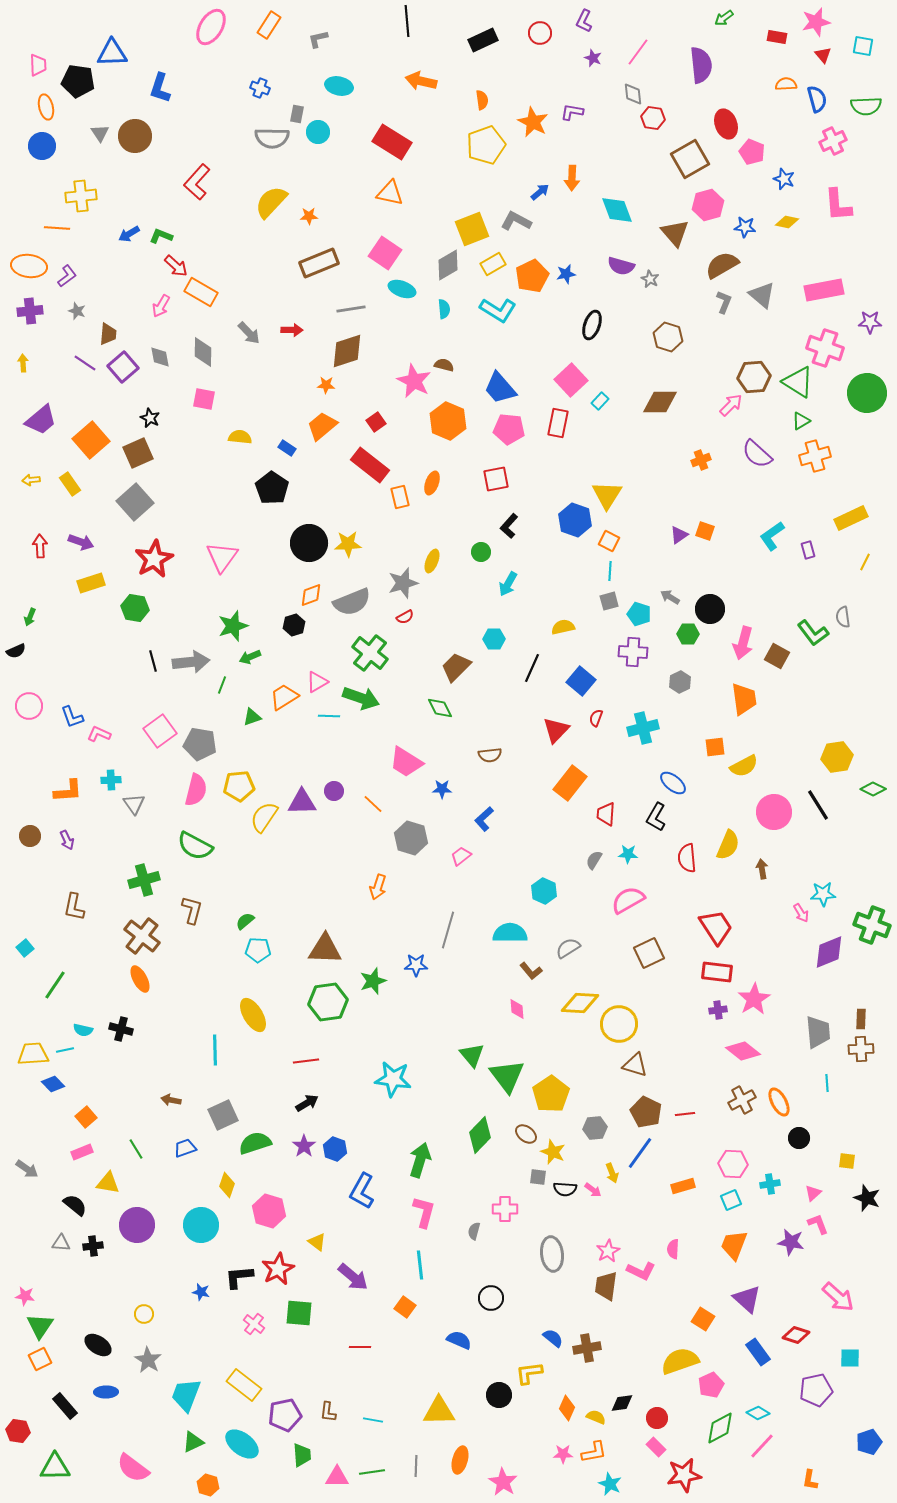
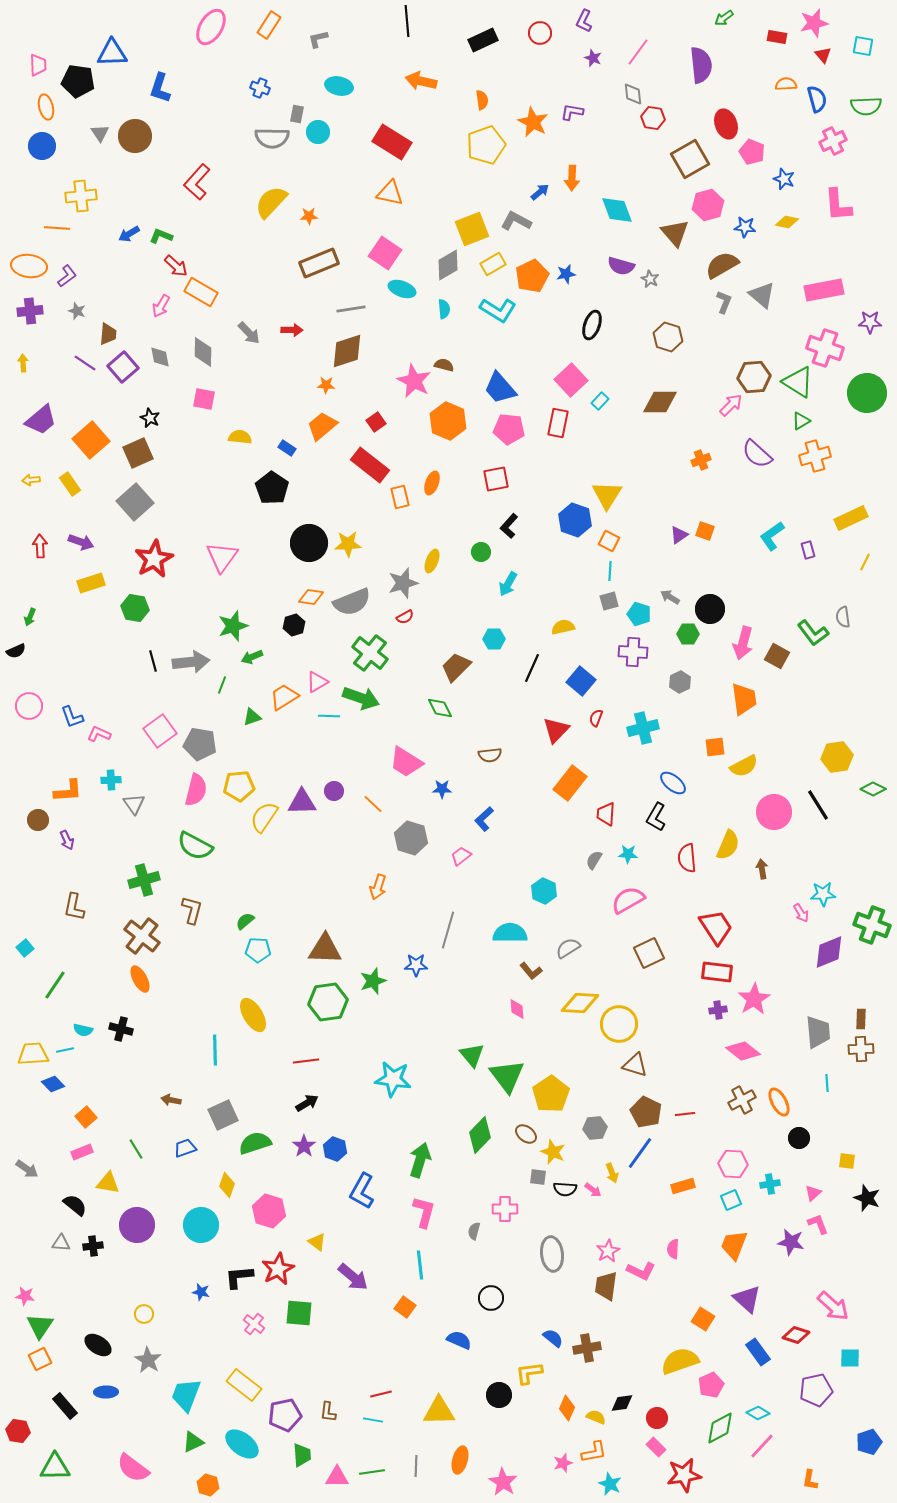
pink star at (816, 22): moved 2 px left, 1 px down
orange diamond at (311, 595): moved 2 px down; rotated 30 degrees clockwise
green arrow at (250, 657): moved 2 px right
brown circle at (30, 836): moved 8 px right, 16 px up
pink arrow at (838, 1297): moved 5 px left, 9 px down
red line at (360, 1347): moved 21 px right, 47 px down; rotated 15 degrees counterclockwise
pink star at (563, 1454): moved 9 px down; rotated 18 degrees counterclockwise
